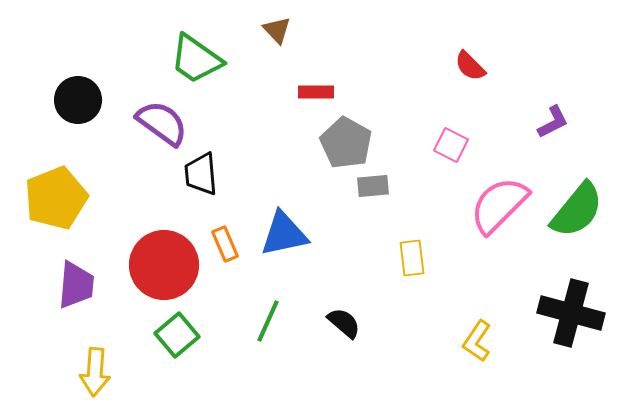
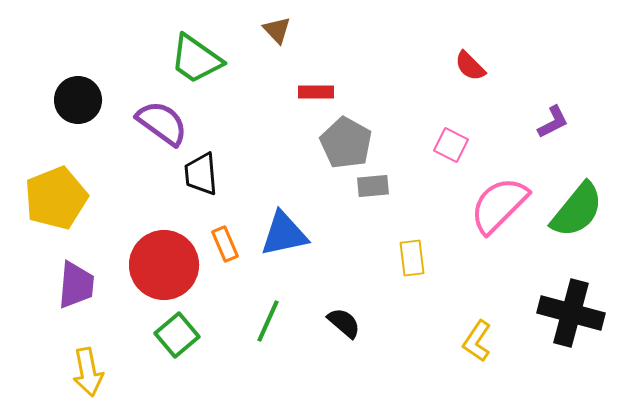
yellow arrow: moved 7 px left; rotated 15 degrees counterclockwise
